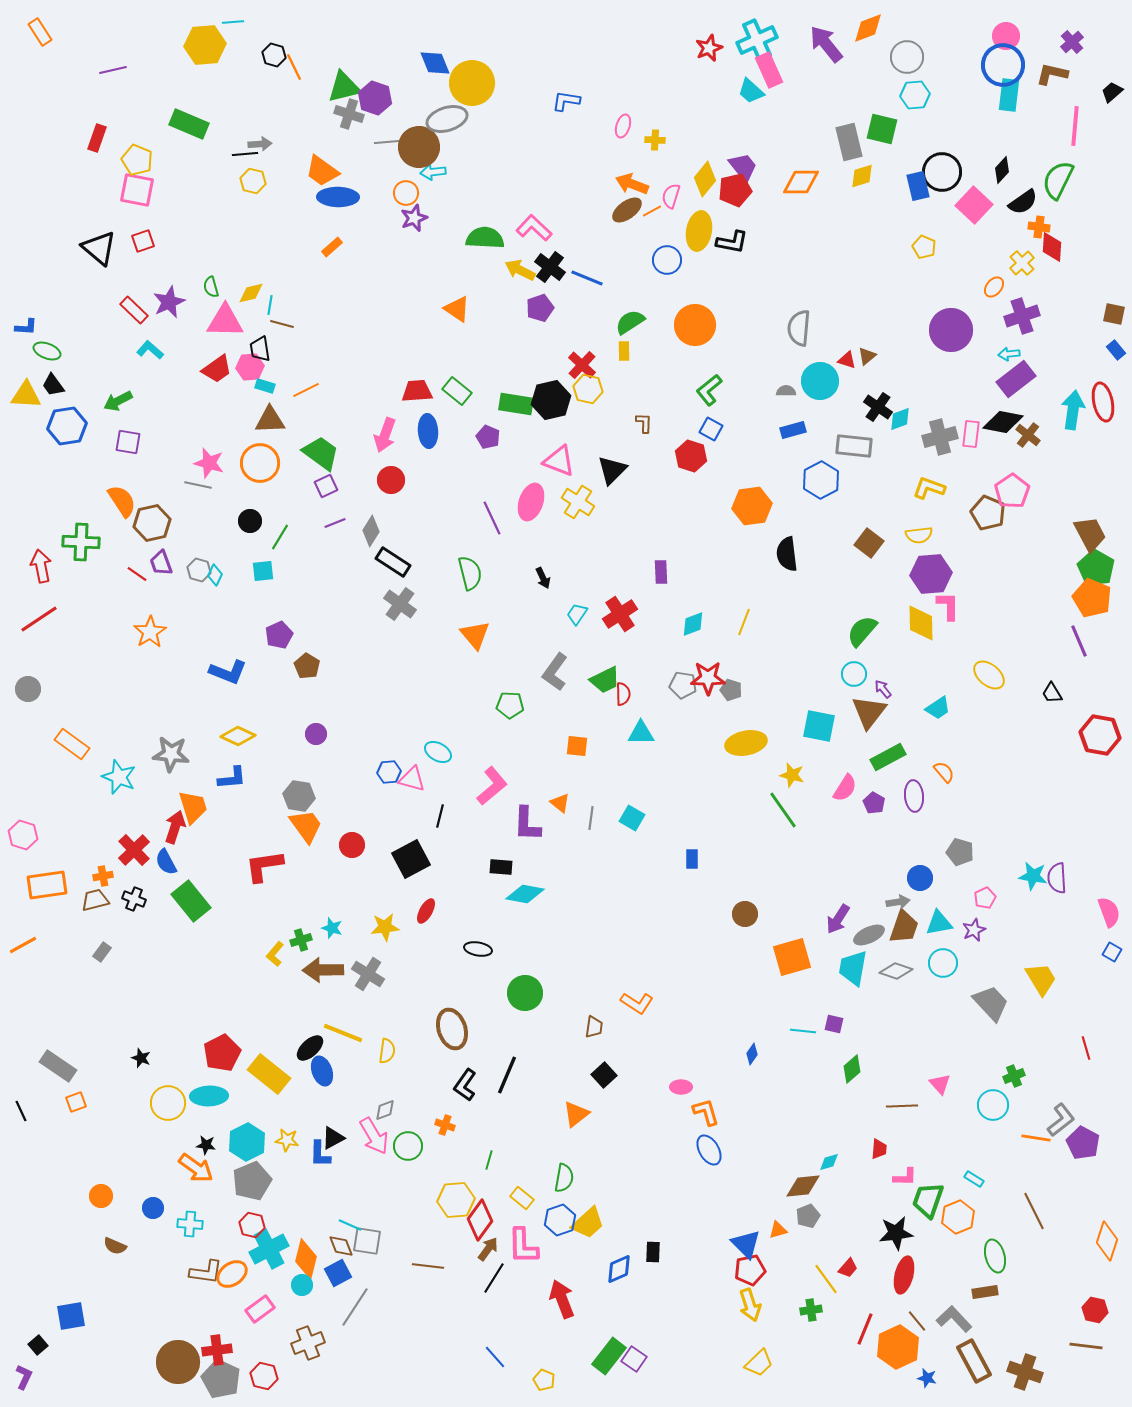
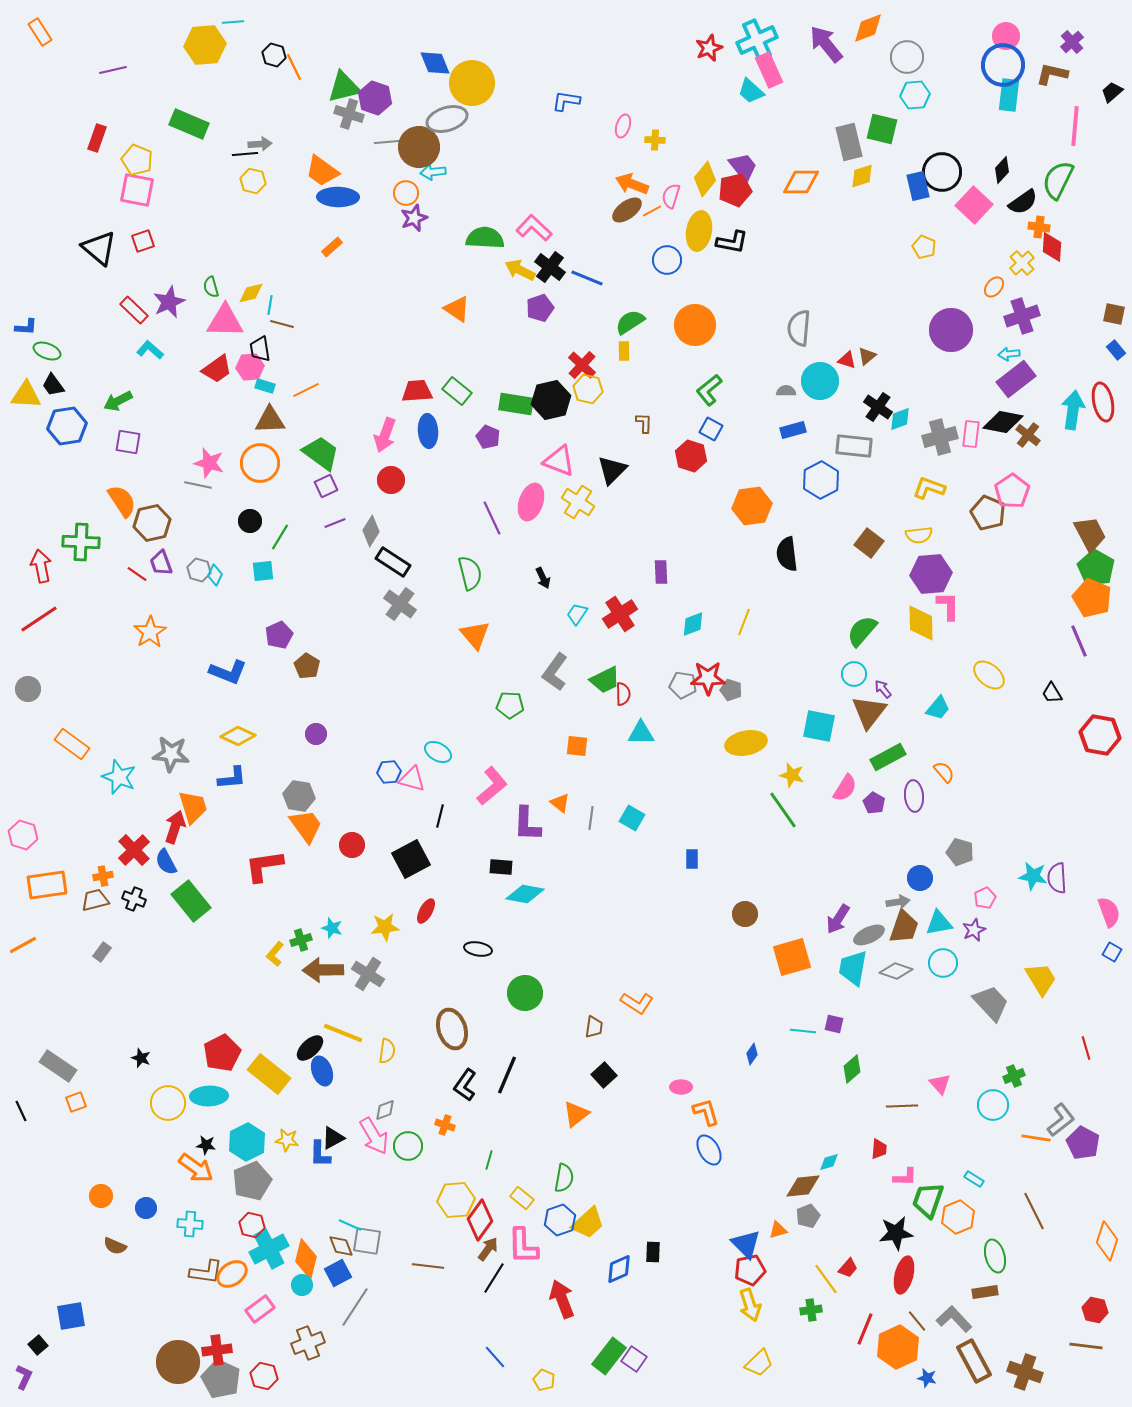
cyan trapezoid at (938, 708): rotated 16 degrees counterclockwise
blue circle at (153, 1208): moved 7 px left
